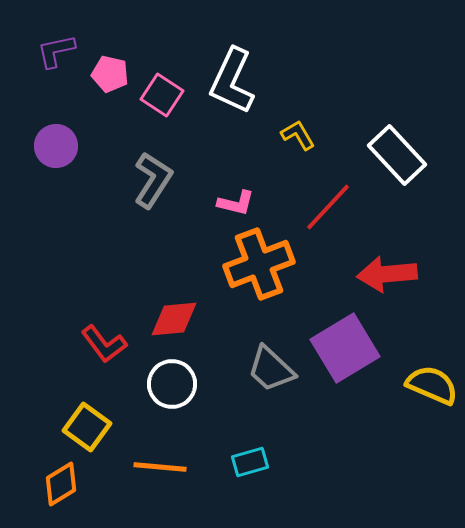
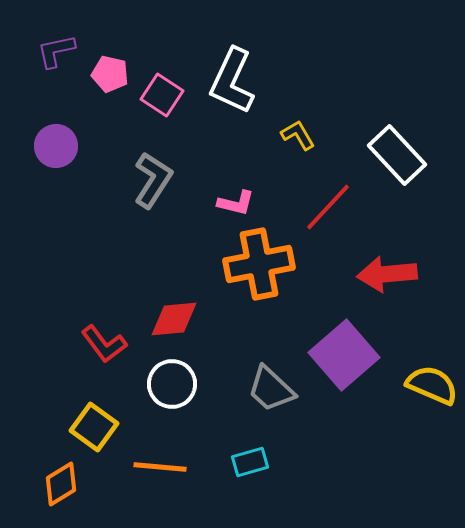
orange cross: rotated 10 degrees clockwise
purple square: moved 1 px left, 7 px down; rotated 10 degrees counterclockwise
gray trapezoid: moved 20 px down
yellow square: moved 7 px right
